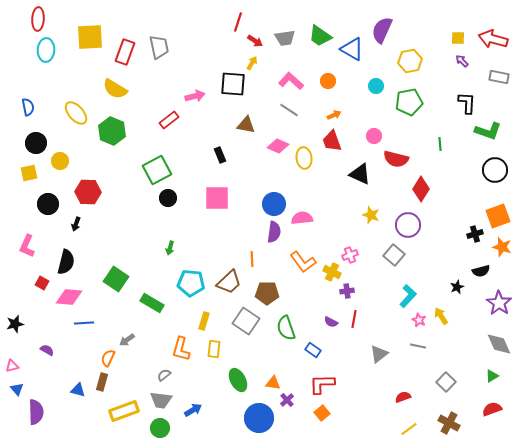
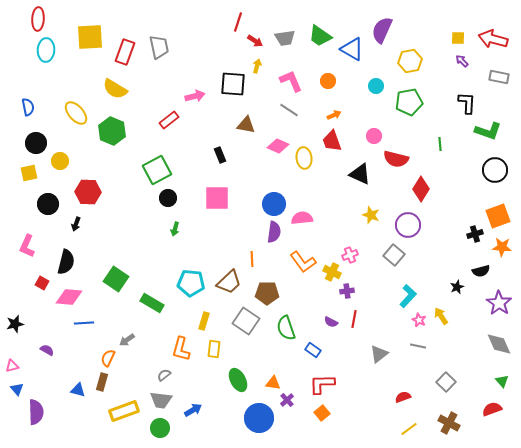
yellow arrow at (252, 63): moved 5 px right, 3 px down; rotated 16 degrees counterclockwise
pink L-shape at (291, 81): rotated 25 degrees clockwise
orange star at (502, 247): rotated 12 degrees counterclockwise
green arrow at (170, 248): moved 5 px right, 19 px up
green triangle at (492, 376): moved 10 px right, 5 px down; rotated 40 degrees counterclockwise
